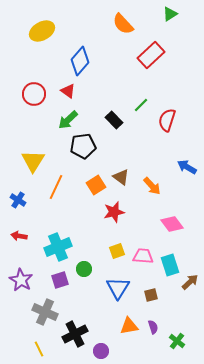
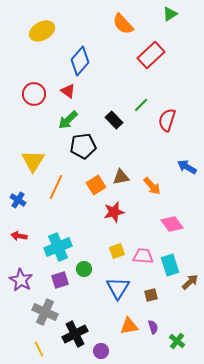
brown triangle: rotated 48 degrees counterclockwise
